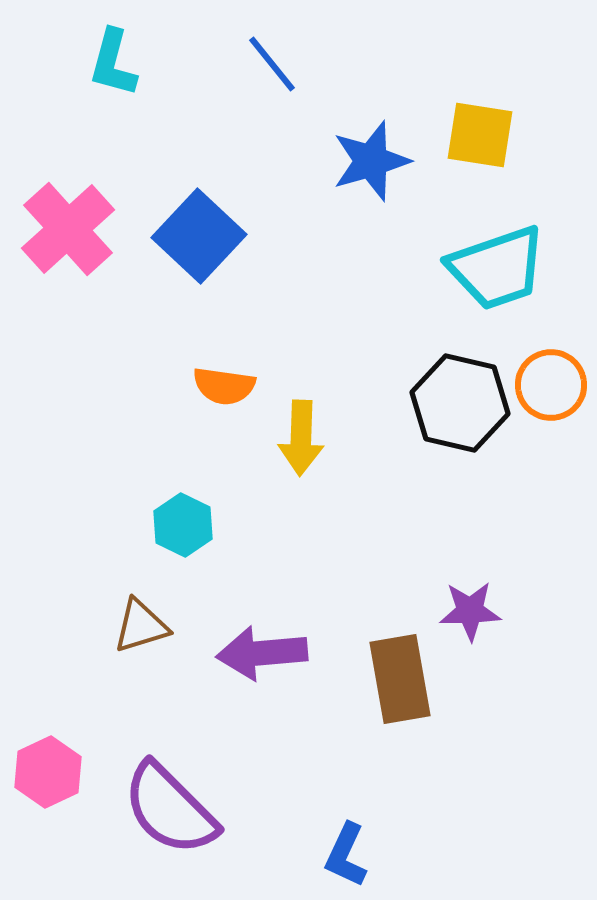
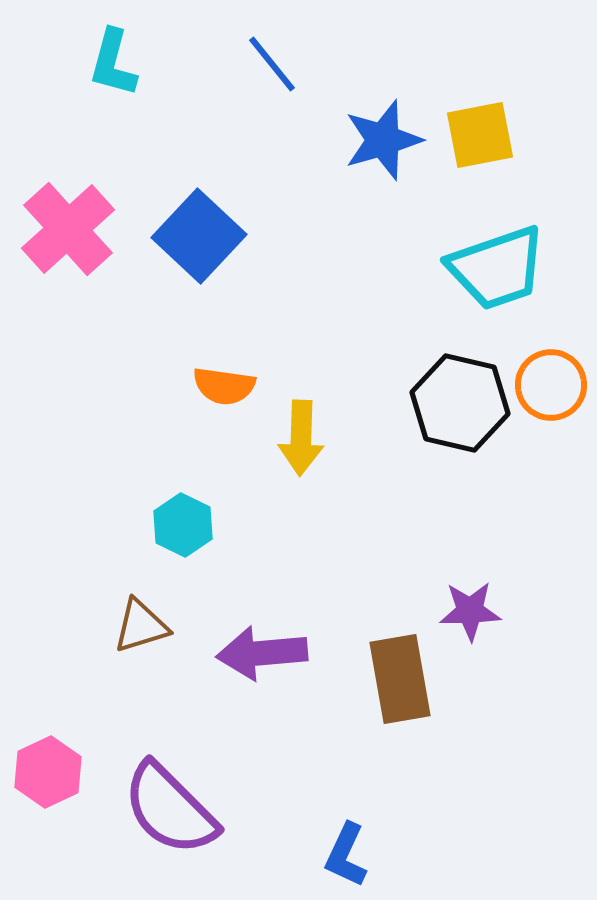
yellow square: rotated 20 degrees counterclockwise
blue star: moved 12 px right, 21 px up
